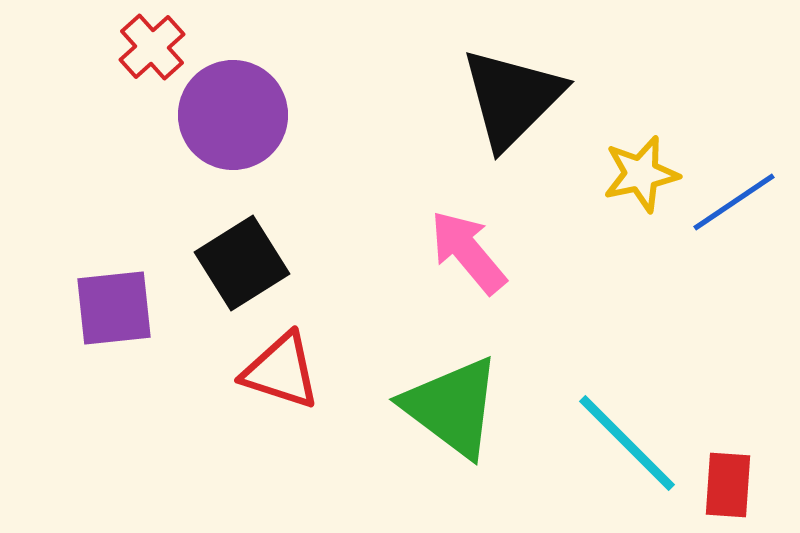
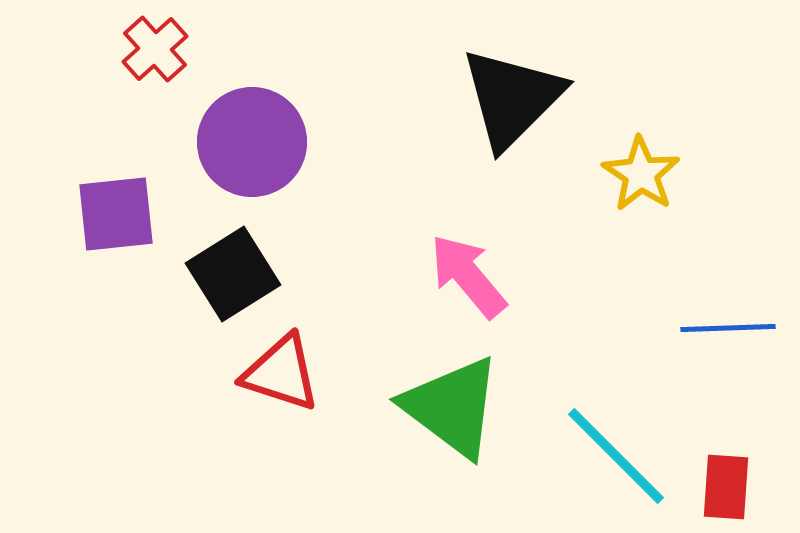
red cross: moved 3 px right, 2 px down
purple circle: moved 19 px right, 27 px down
yellow star: rotated 26 degrees counterclockwise
blue line: moved 6 px left, 126 px down; rotated 32 degrees clockwise
pink arrow: moved 24 px down
black square: moved 9 px left, 11 px down
purple square: moved 2 px right, 94 px up
red triangle: moved 2 px down
cyan line: moved 11 px left, 13 px down
red rectangle: moved 2 px left, 2 px down
